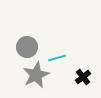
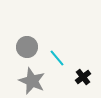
cyan line: rotated 66 degrees clockwise
gray star: moved 4 px left, 6 px down; rotated 24 degrees counterclockwise
